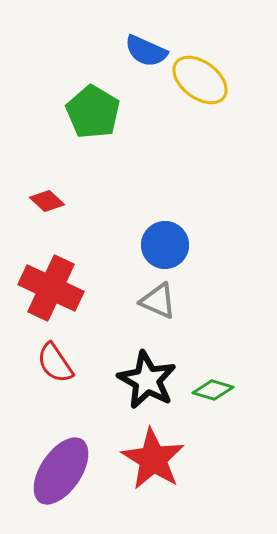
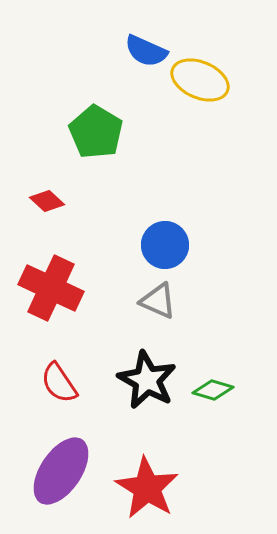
yellow ellipse: rotated 14 degrees counterclockwise
green pentagon: moved 3 px right, 20 px down
red semicircle: moved 4 px right, 20 px down
red star: moved 6 px left, 29 px down
